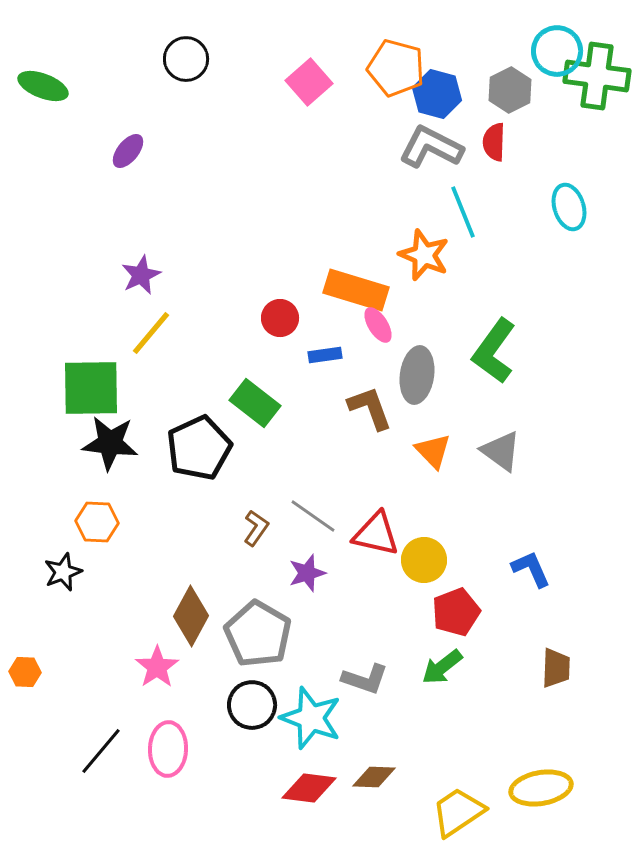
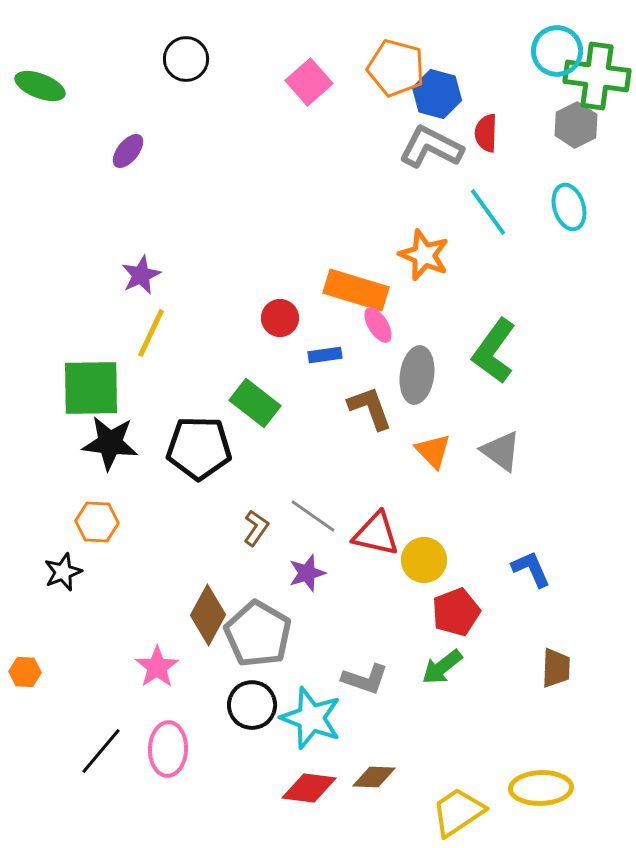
green ellipse at (43, 86): moved 3 px left
gray hexagon at (510, 90): moved 66 px right, 35 px down
red semicircle at (494, 142): moved 8 px left, 9 px up
cyan line at (463, 212): moved 25 px right; rotated 14 degrees counterclockwise
yellow line at (151, 333): rotated 15 degrees counterclockwise
black pentagon at (199, 448): rotated 26 degrees clockwise
brown diamond at (191, 616): moved 17 px right, 1 px up
yellow ellipse at (541, 788): rotated 8 degrees clockwise
